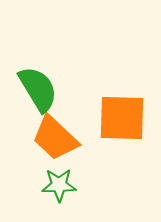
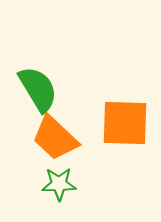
orange square: moved 3 px right, 5 px down
green star: moved 1 px up
